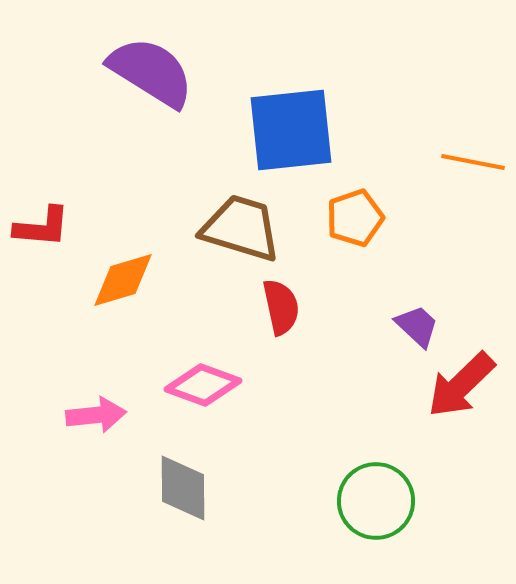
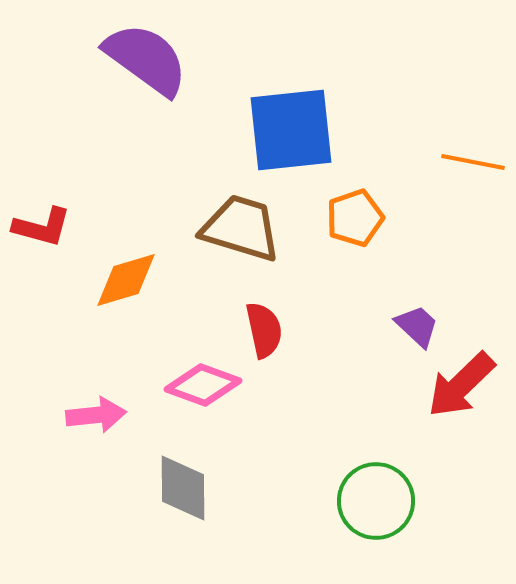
purple semicircle: moved 5 px left, 13 px up; rotated 4 degrees clockwise
red L-shape: rotated 10 degrees clockwise
orange diamond: moved 3 px right
red semicircle: moved 17 px left, 23 px down
